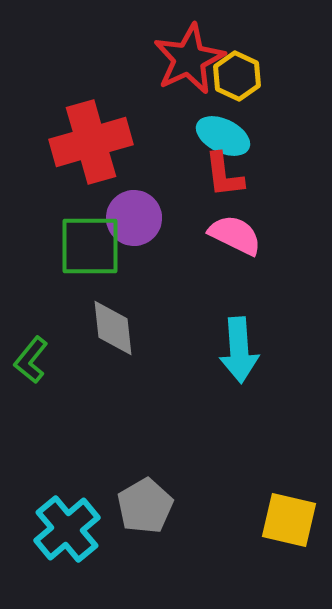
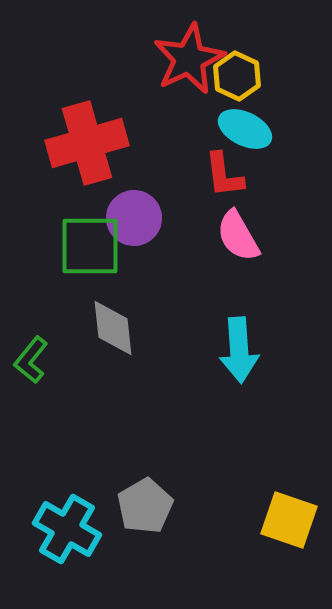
cyan ellipse: moved 22 px right, 7 px up
red cross: moved 4 px left, 1 px down
pink semicircle: moved 3 px right, 1 px down; rotated 146 degrees counterclockwise
yellow square: rotated 6 degrees clockwise
cyan cross: rotated 20 degrees counterclockwise
